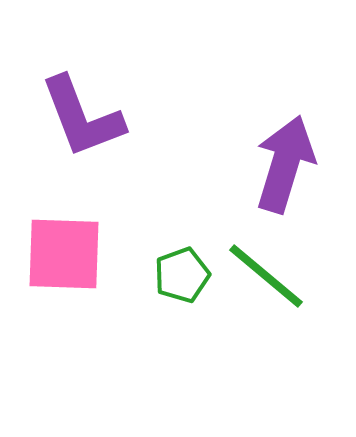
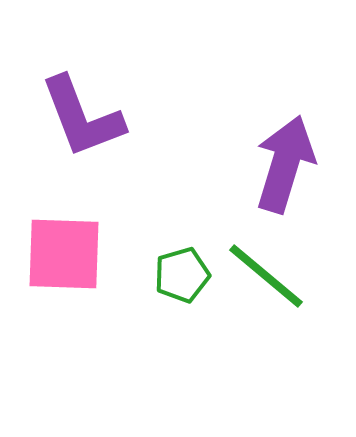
green pentagon: rotated 4 degrees clockwise
